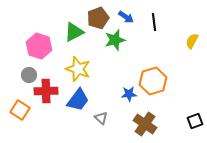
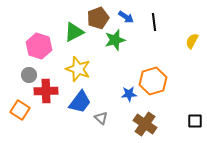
blue trapezoid: moved 2 px right, 2 px down
black square: rotated 21 degrees clockwise
